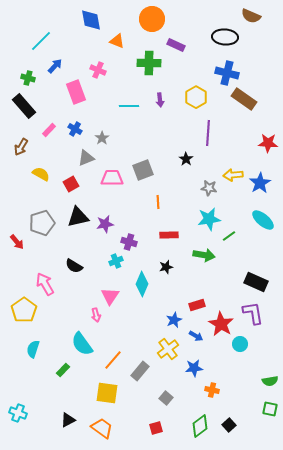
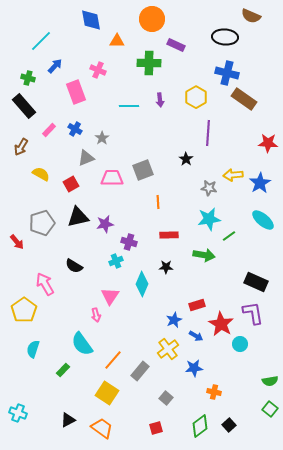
orange triangle at (117, 41): rotated 21 degrees counterclockwise
black star at (166, 267): rotated 16 degrees clockwise
orange cross at (212, 390): moved 2 px right, 2 px down
yellow square at (107, 393): rotated 25 degrees clockwise
green square at (270, 409): rotated 28 degrees clockwise
